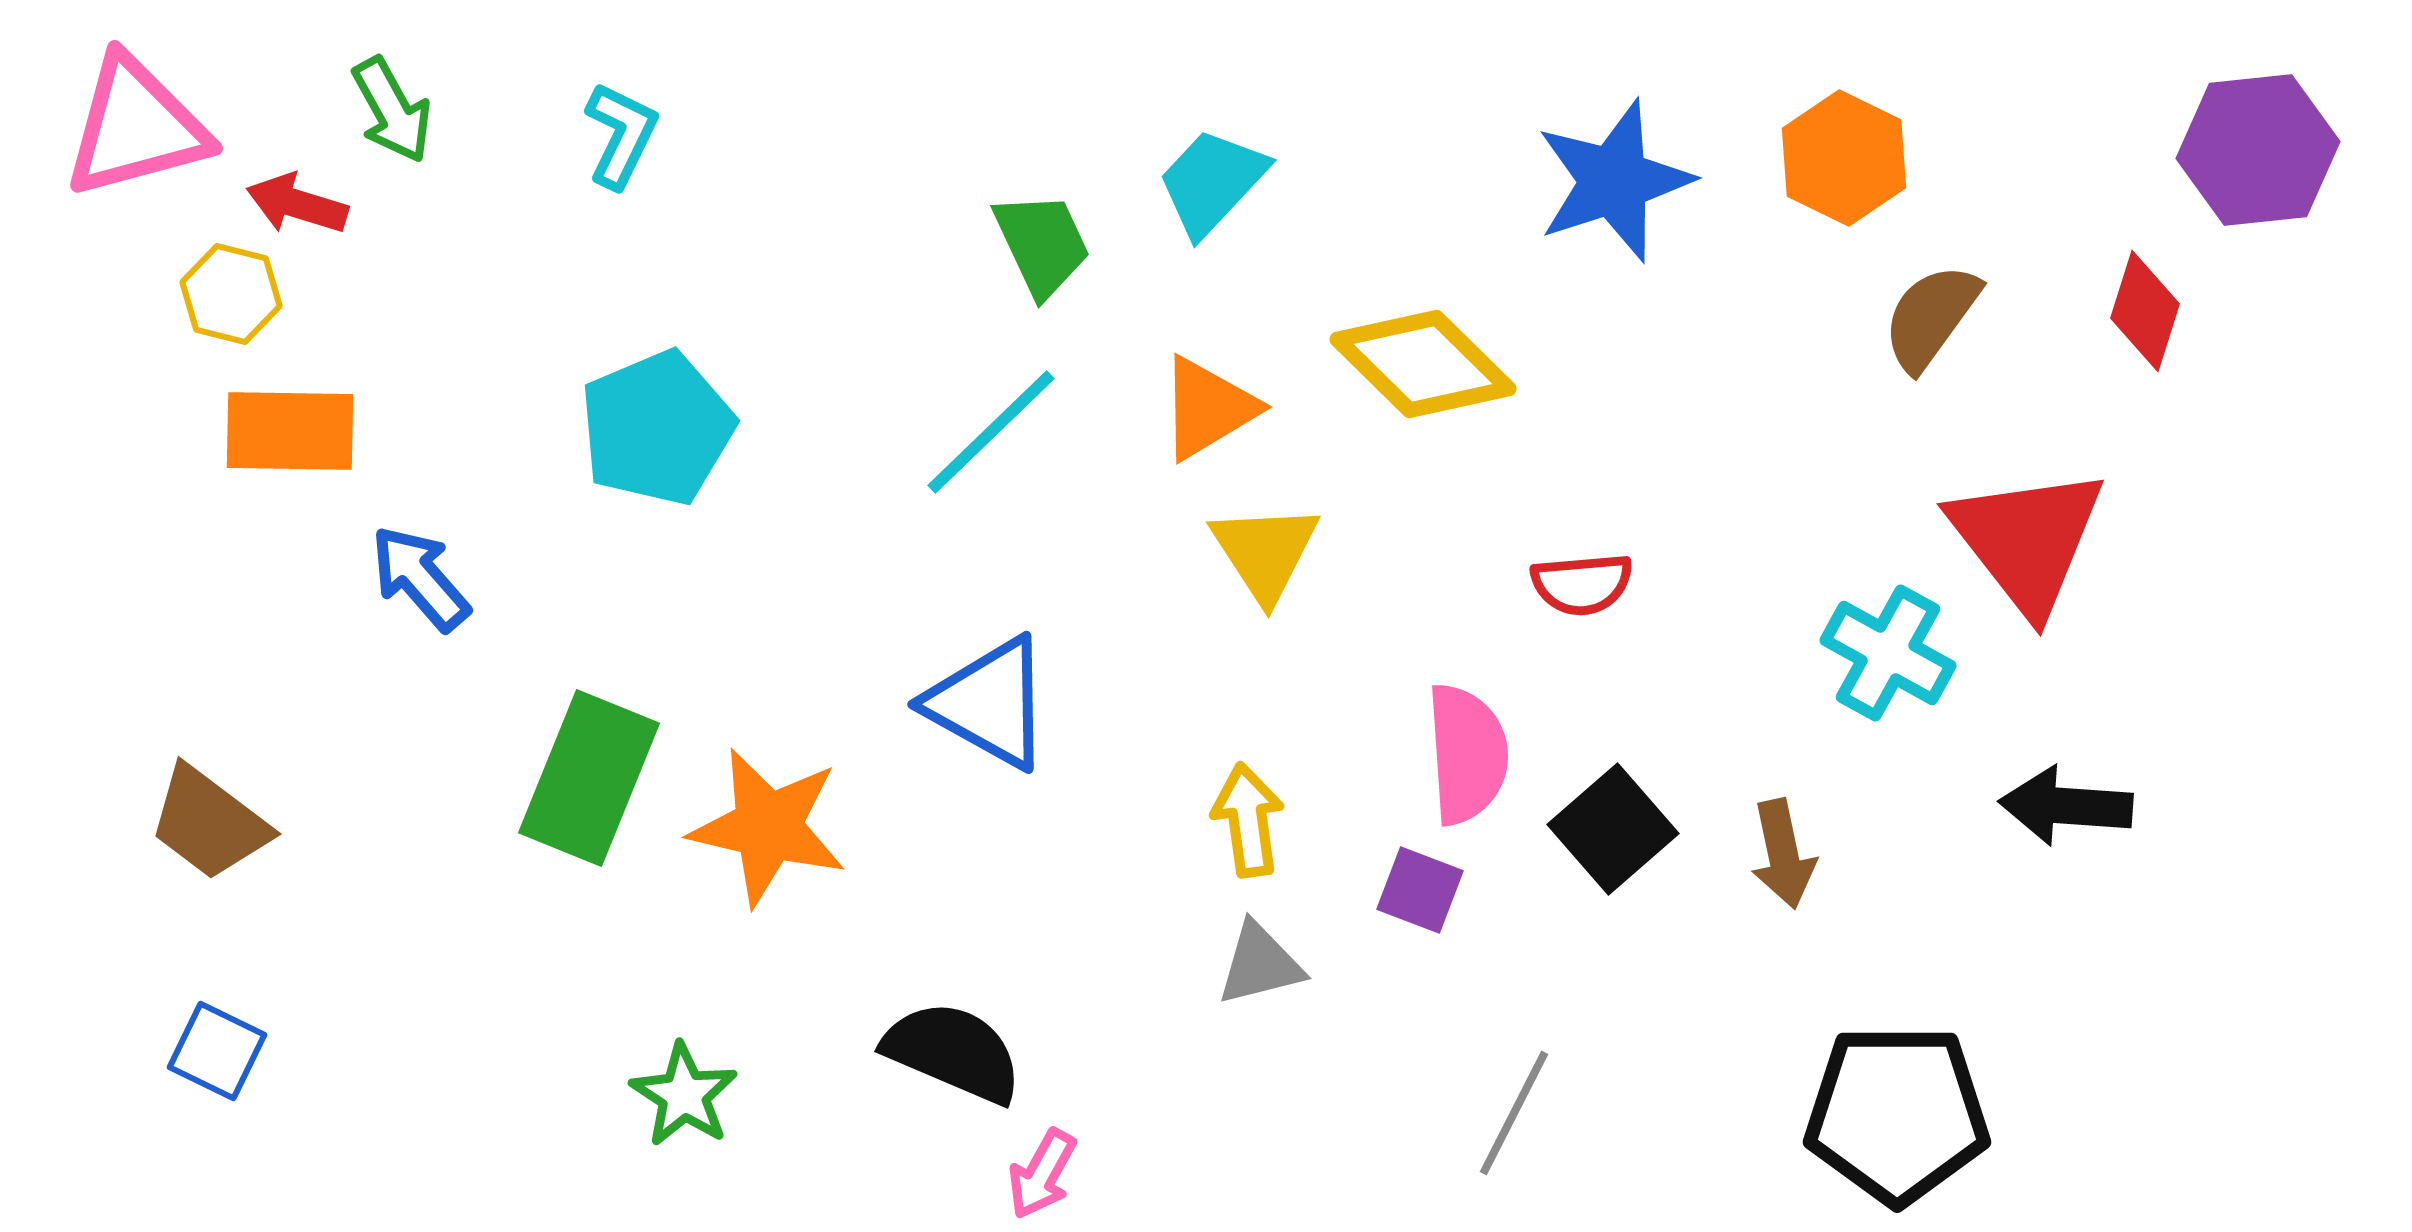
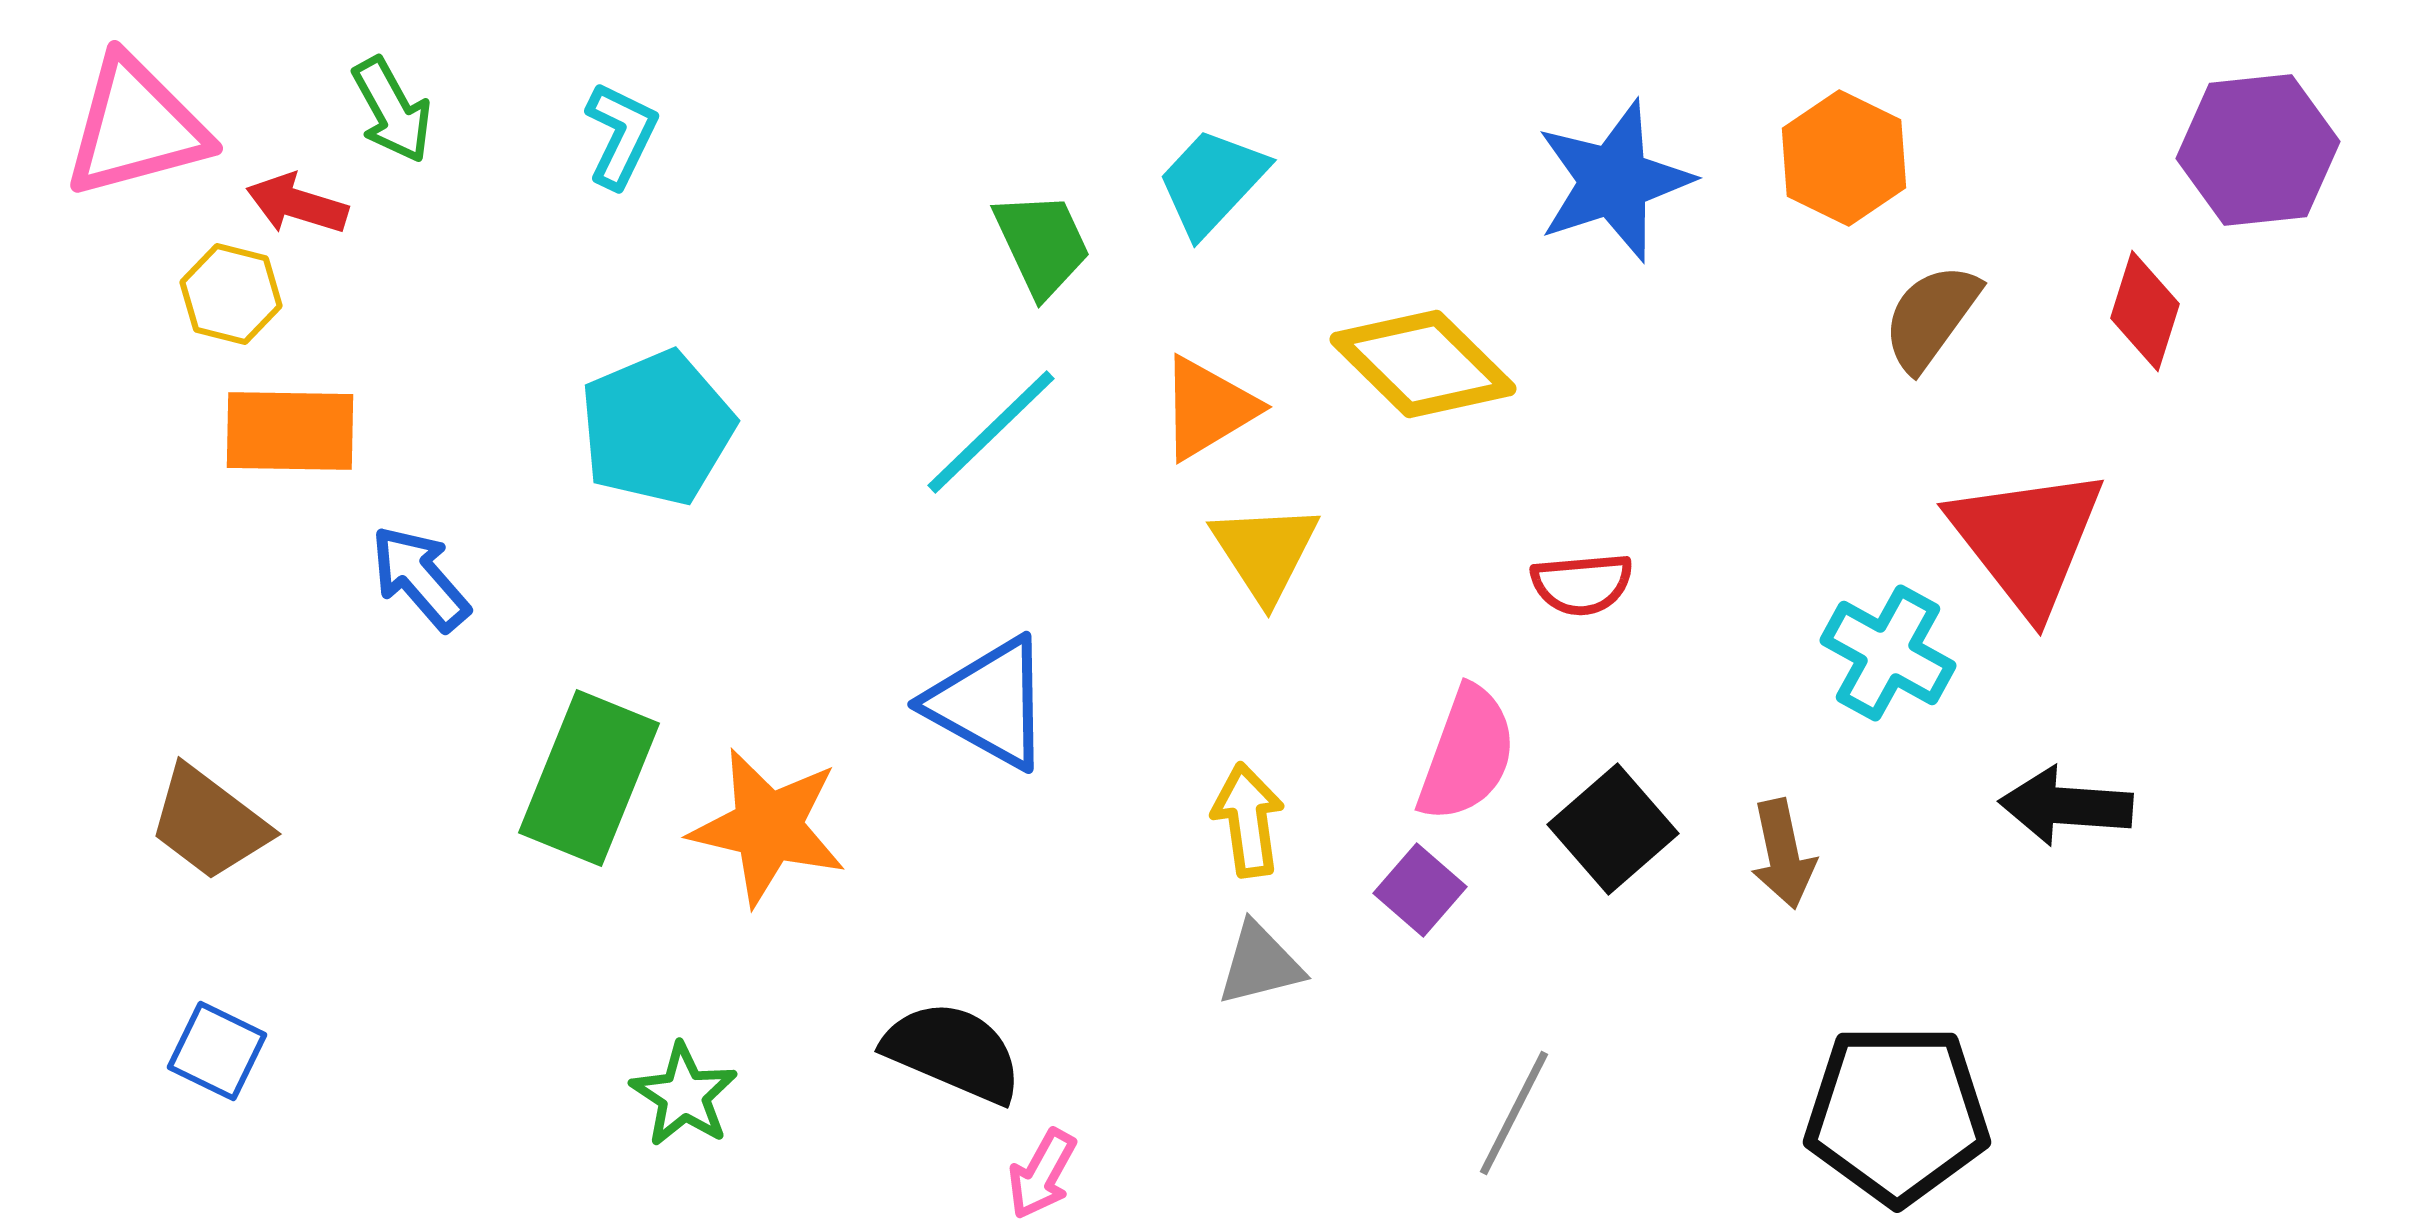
pink semicircle: rotated 24 degrees clockwise
purple square: rotated 20 degrees clockwise
